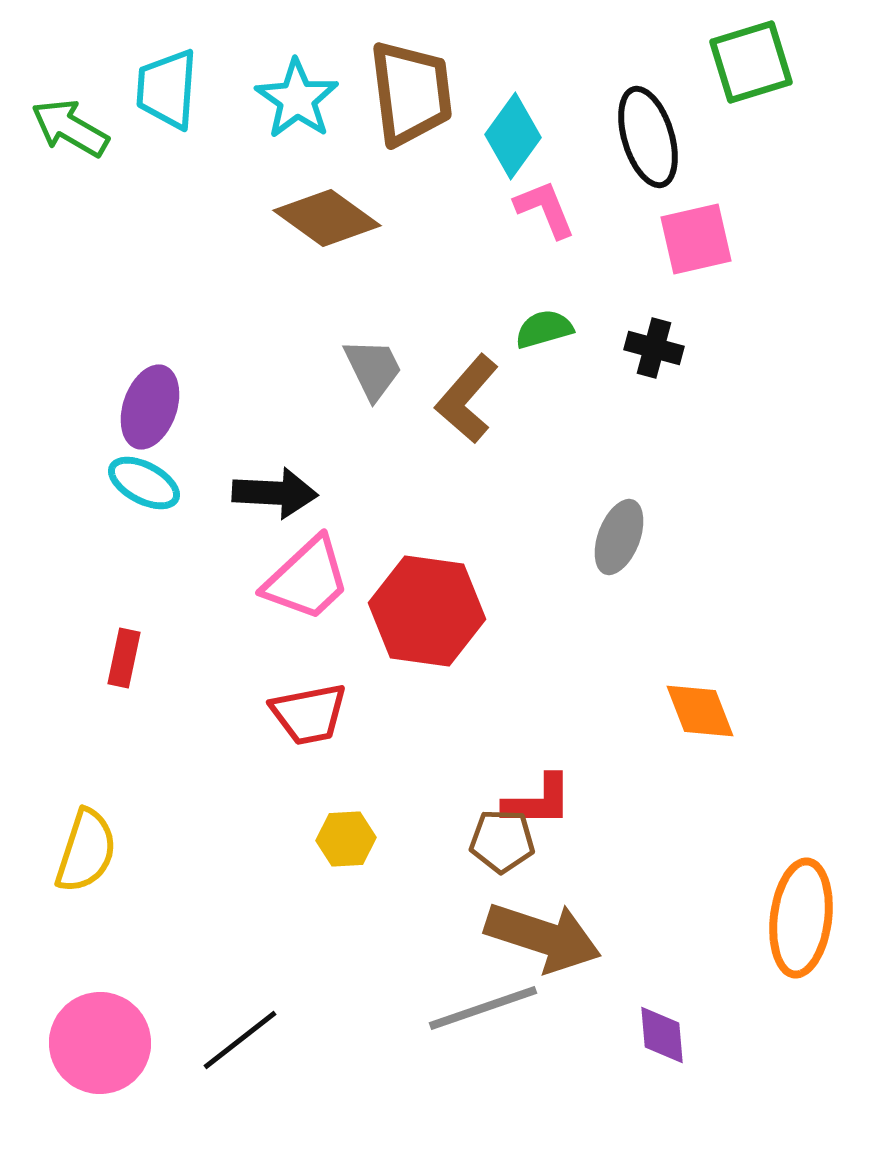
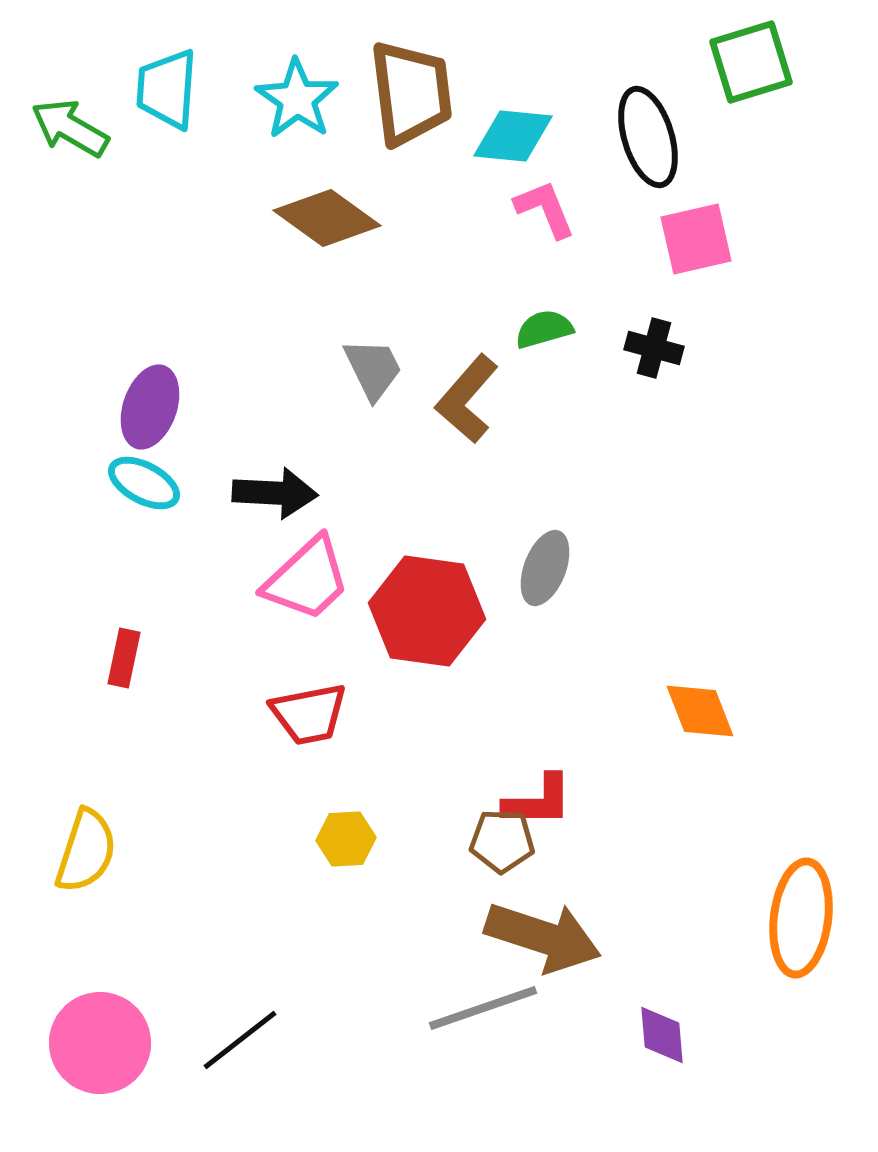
cyan diamond: rotated 60 degrees clockwise
gray ellipse: moved 74 px left, 31 px down
